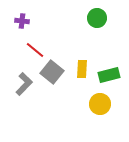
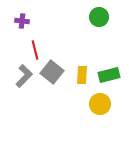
green circle: moved 2 px right, 1 px up
red line: rotated 36 degrees clockwise
yellow rectangle: moved 6 px down
gray L-shape: moved 8 px up
